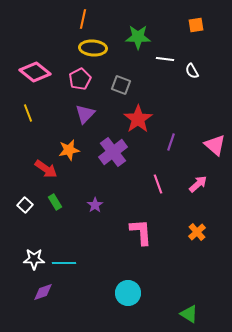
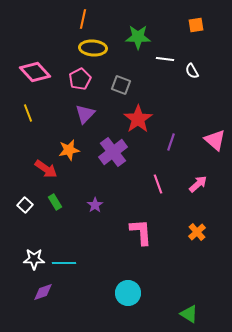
pink diamond: rotated 8 degrees clockwise
pink triangle: moved 5 px up
